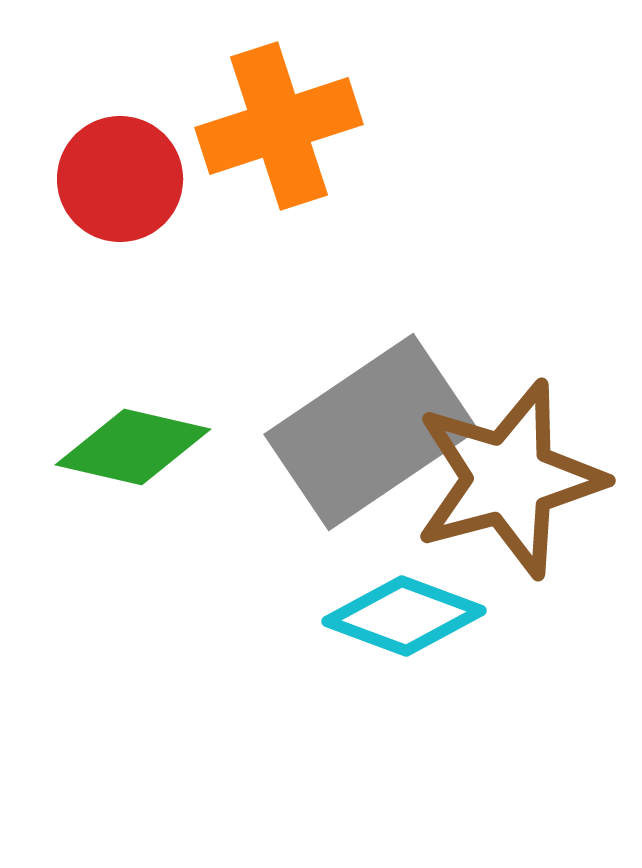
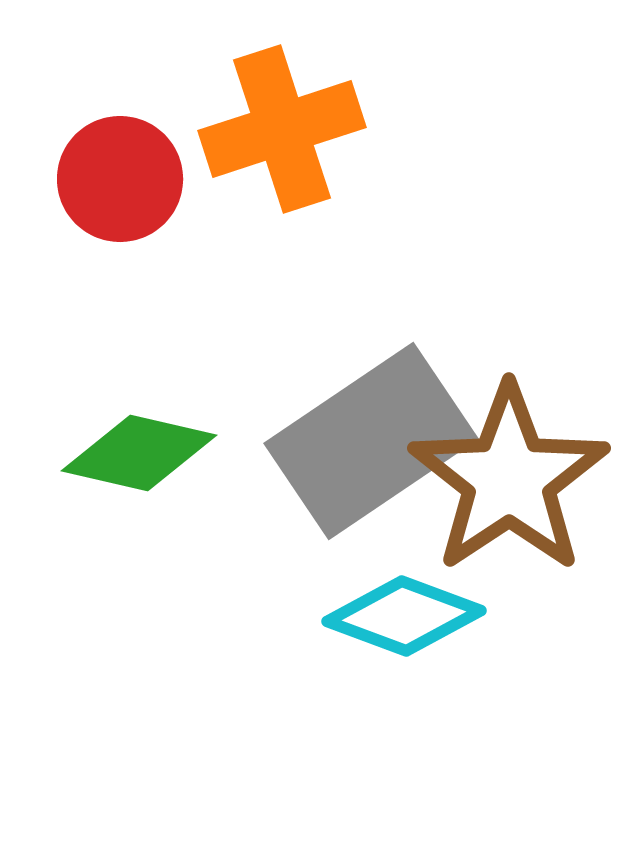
orange cross: moved 3 px right, 3 px down
gray rectangle: moved 9 px down
green diamond: moved 6 px right, 6 px down
brown star: rotated 19 degrees counterclockwise
